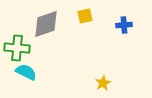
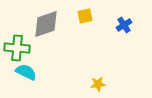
blue cross: rotated 28 degrees counterclockwise
yellow star: moved 5 px left, 1 px down; rotated 21 degrees clockwise
